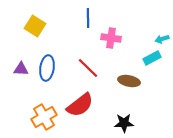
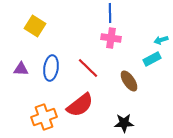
blue line: moved 22 px right, 5 px up
cyan arrow: moved 1 px left, 1 px down
cyan rectangle: moved 1 px down
blue ellipse: moved 4 px right
brown ellipse: rotated 45 degrees clockwise
orange cross: rotated 10 degrees clockwise
